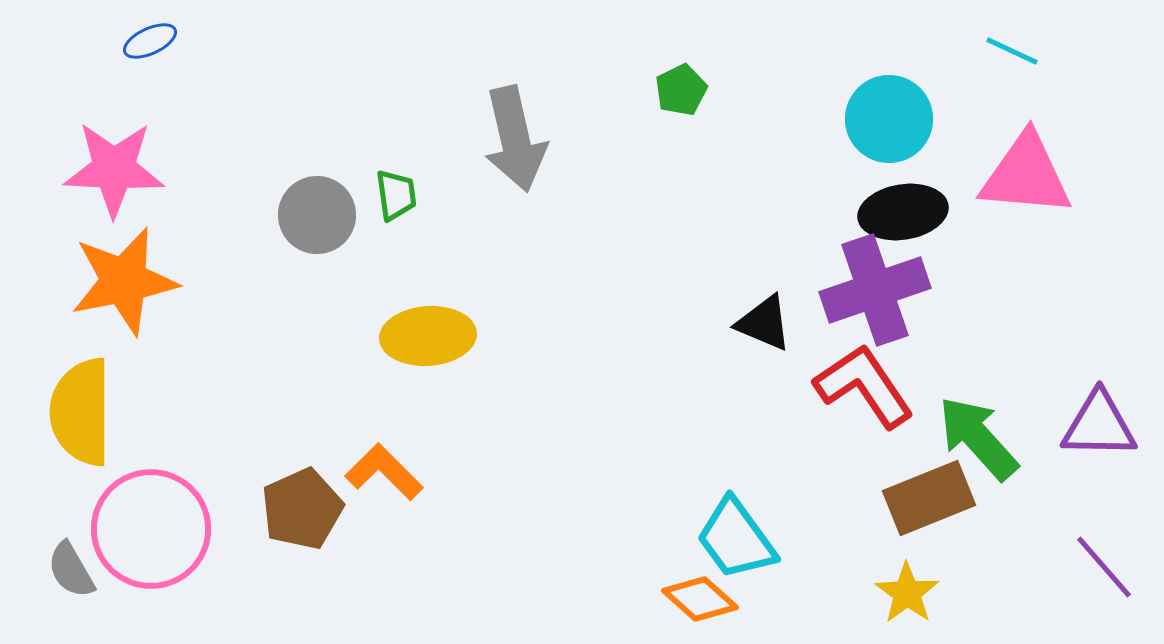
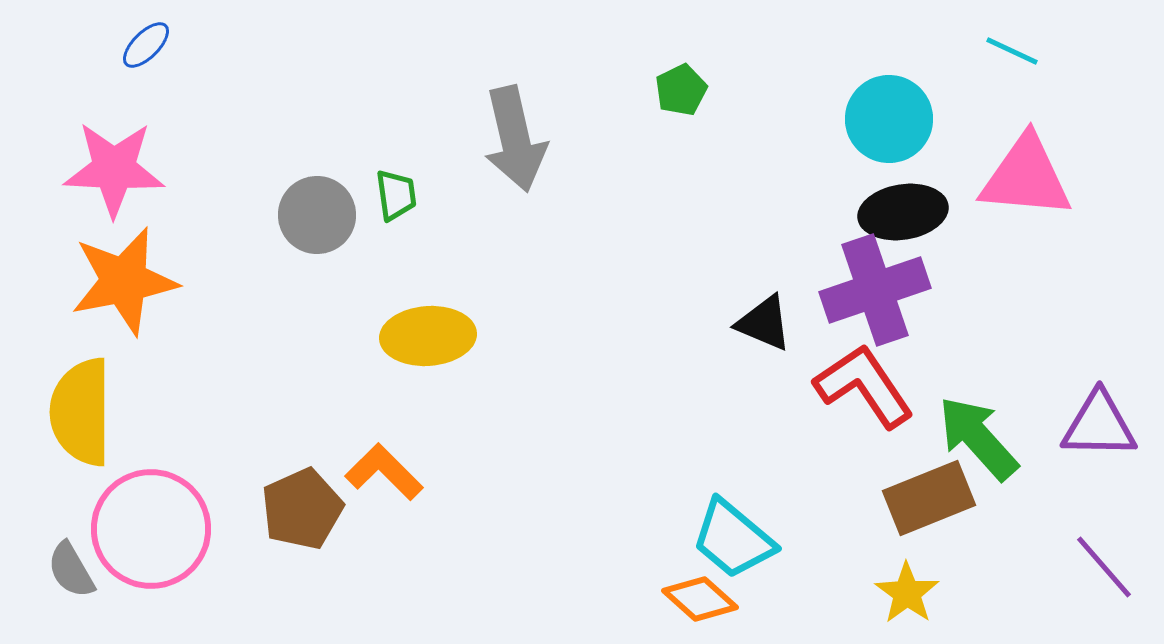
blue ellipse: moved 4 px left, 4 px down; rotated 20 degrees counterclockwise
pink triangle: moved 2 px down
cyan trapezoid: moved 3 px left; rotated 14 degrees counterclockwise
